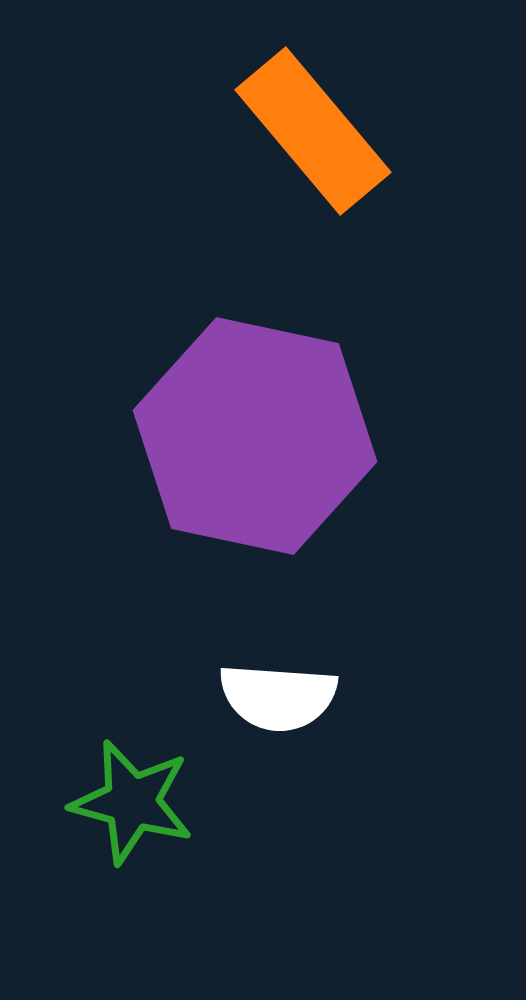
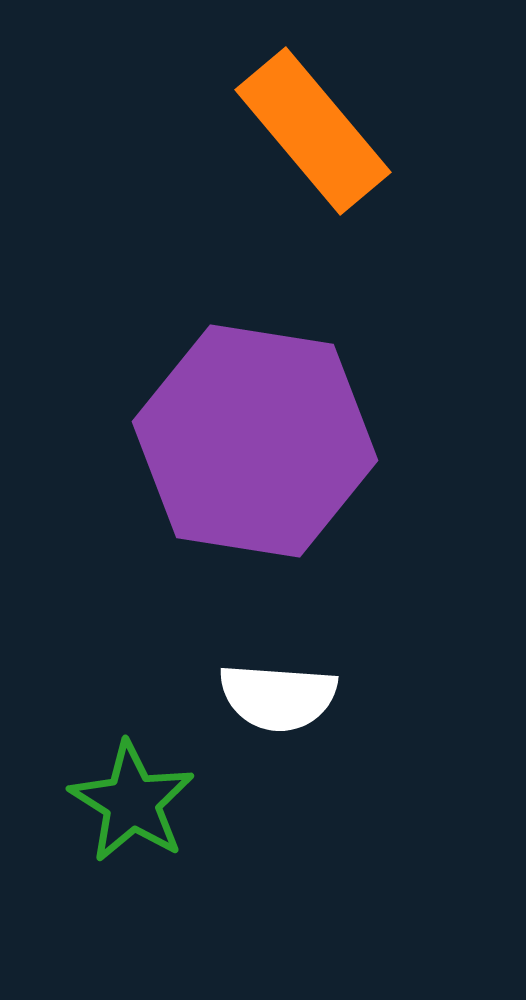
purple hexagon: moved 5 px down; rotated 3 degrees counterclockwise
green star: rotated 17 degrees clockwise
